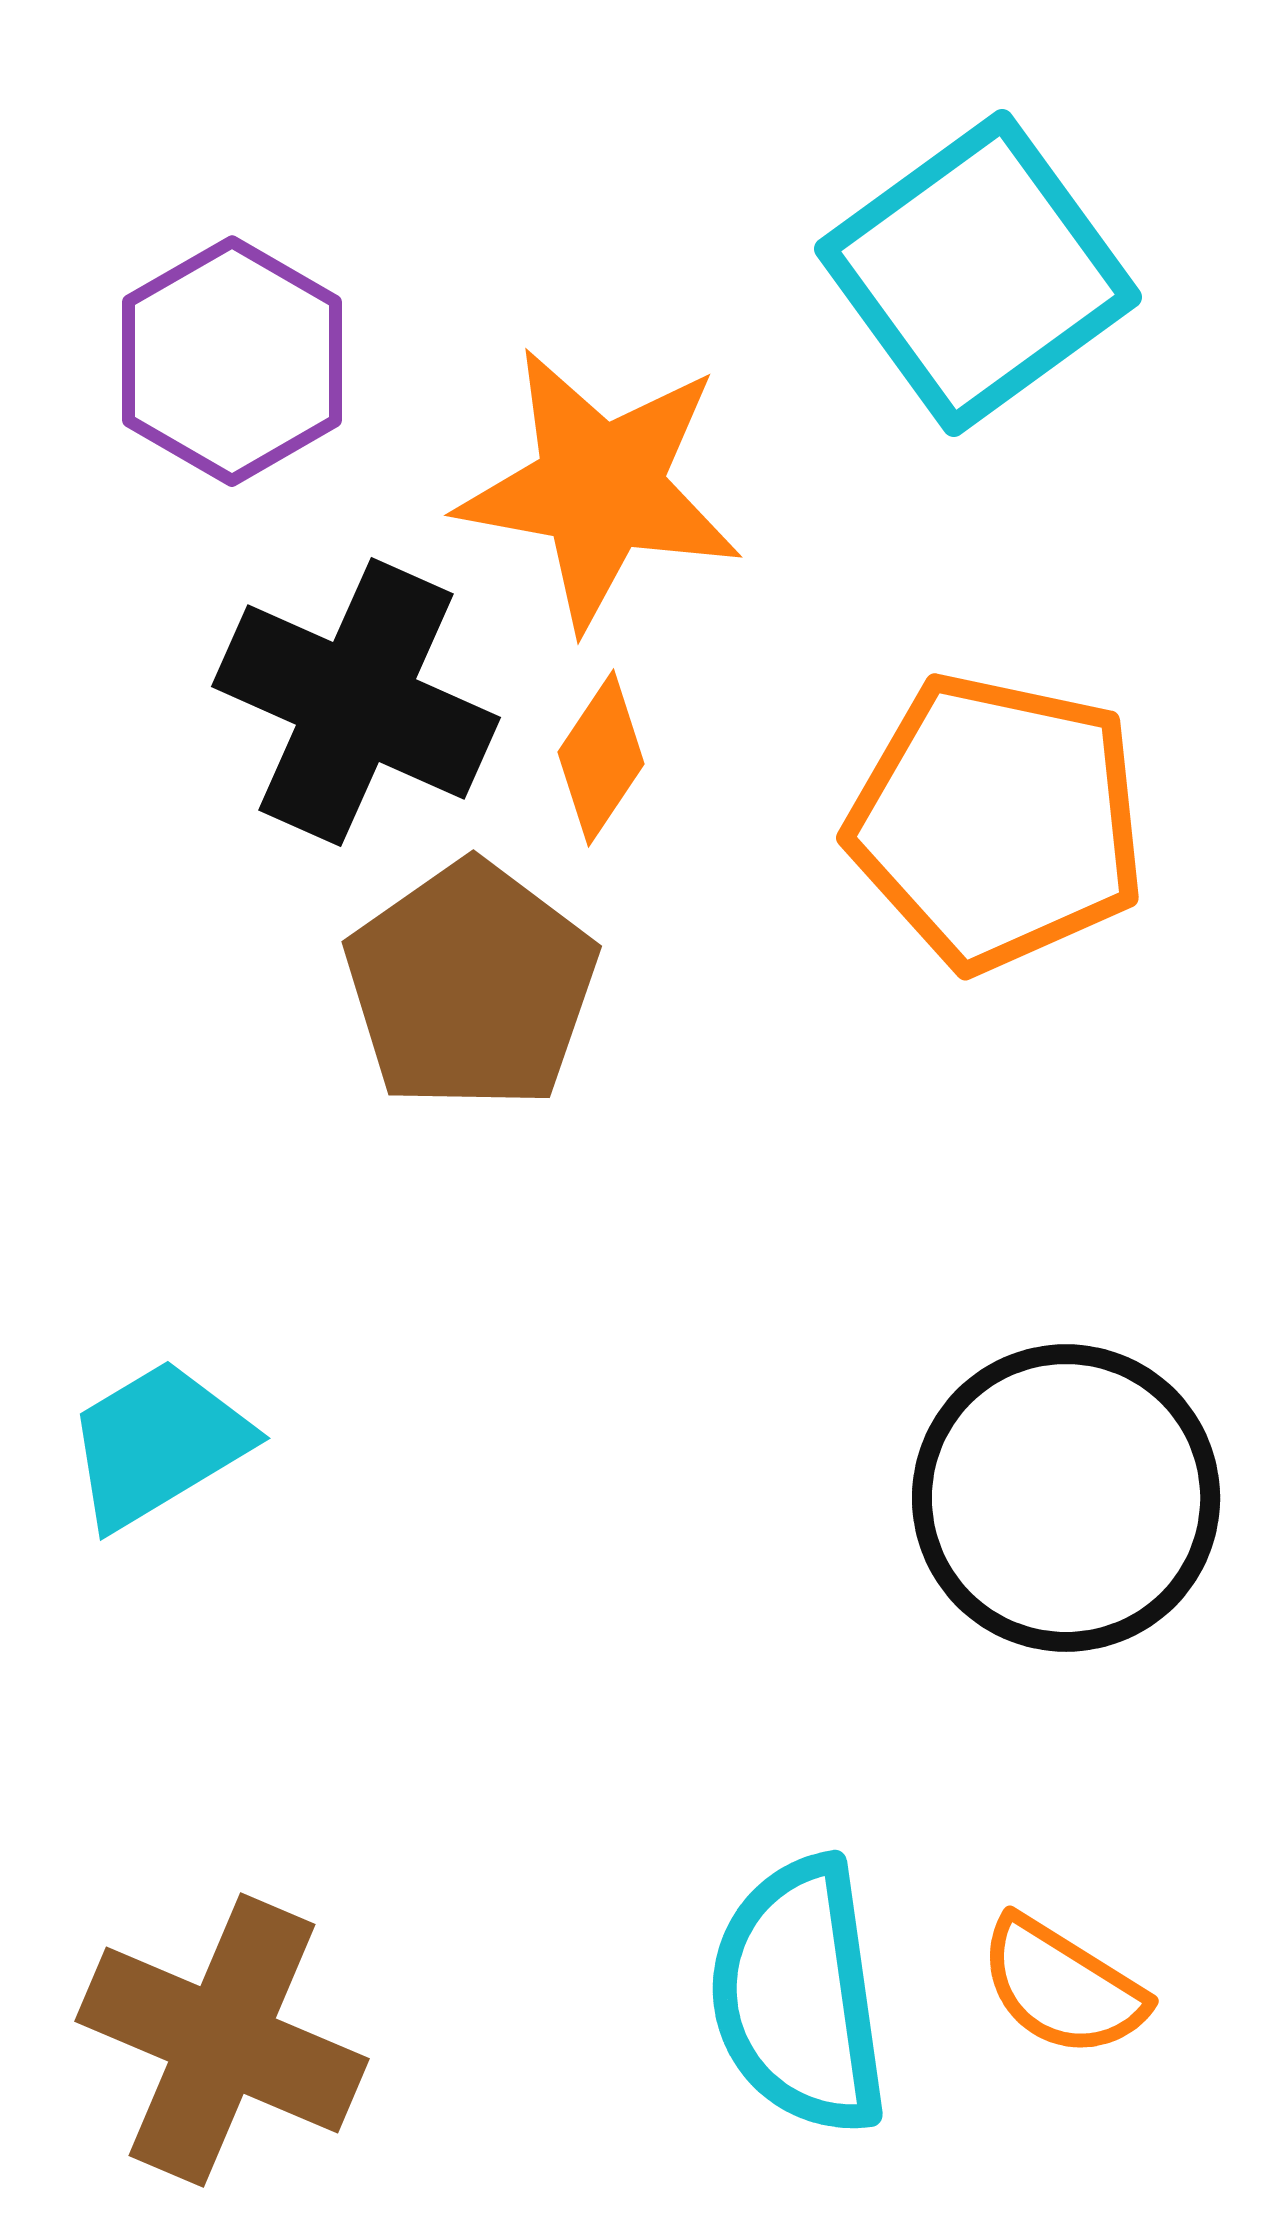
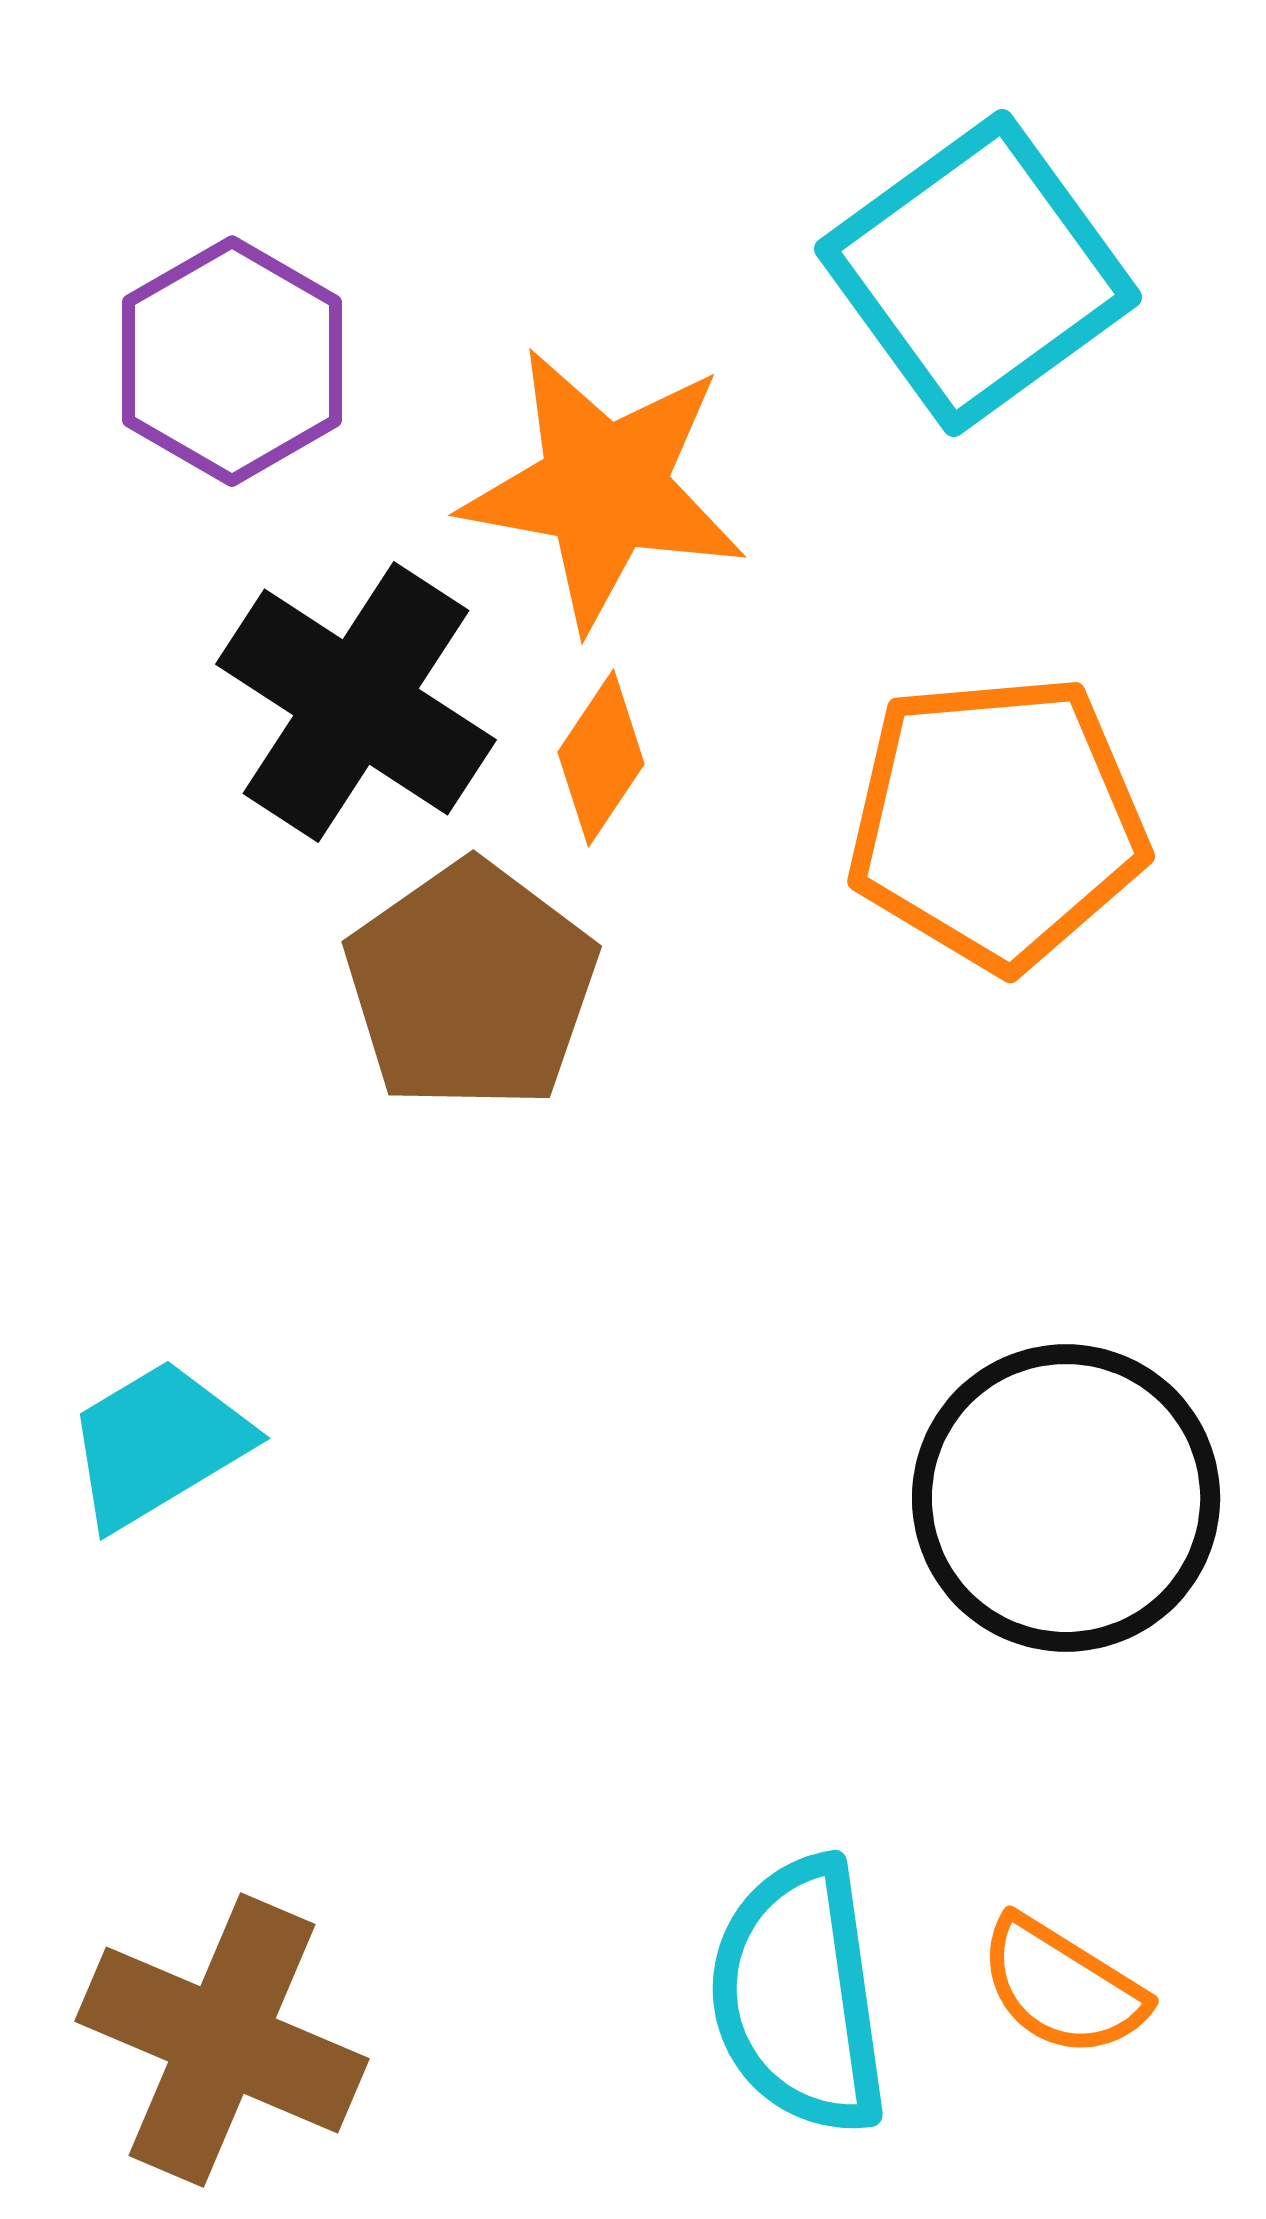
orange star: moved 4 px right
black cross: rotated 9 degrees clockwise
orange pentagon: rotated 17 degrees counterclockwise
